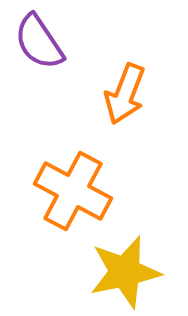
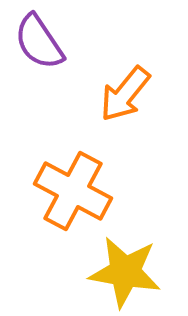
orange arrow: rotated 18 degrees clockwise
yellow star: rotated 22 degrees clockwise
